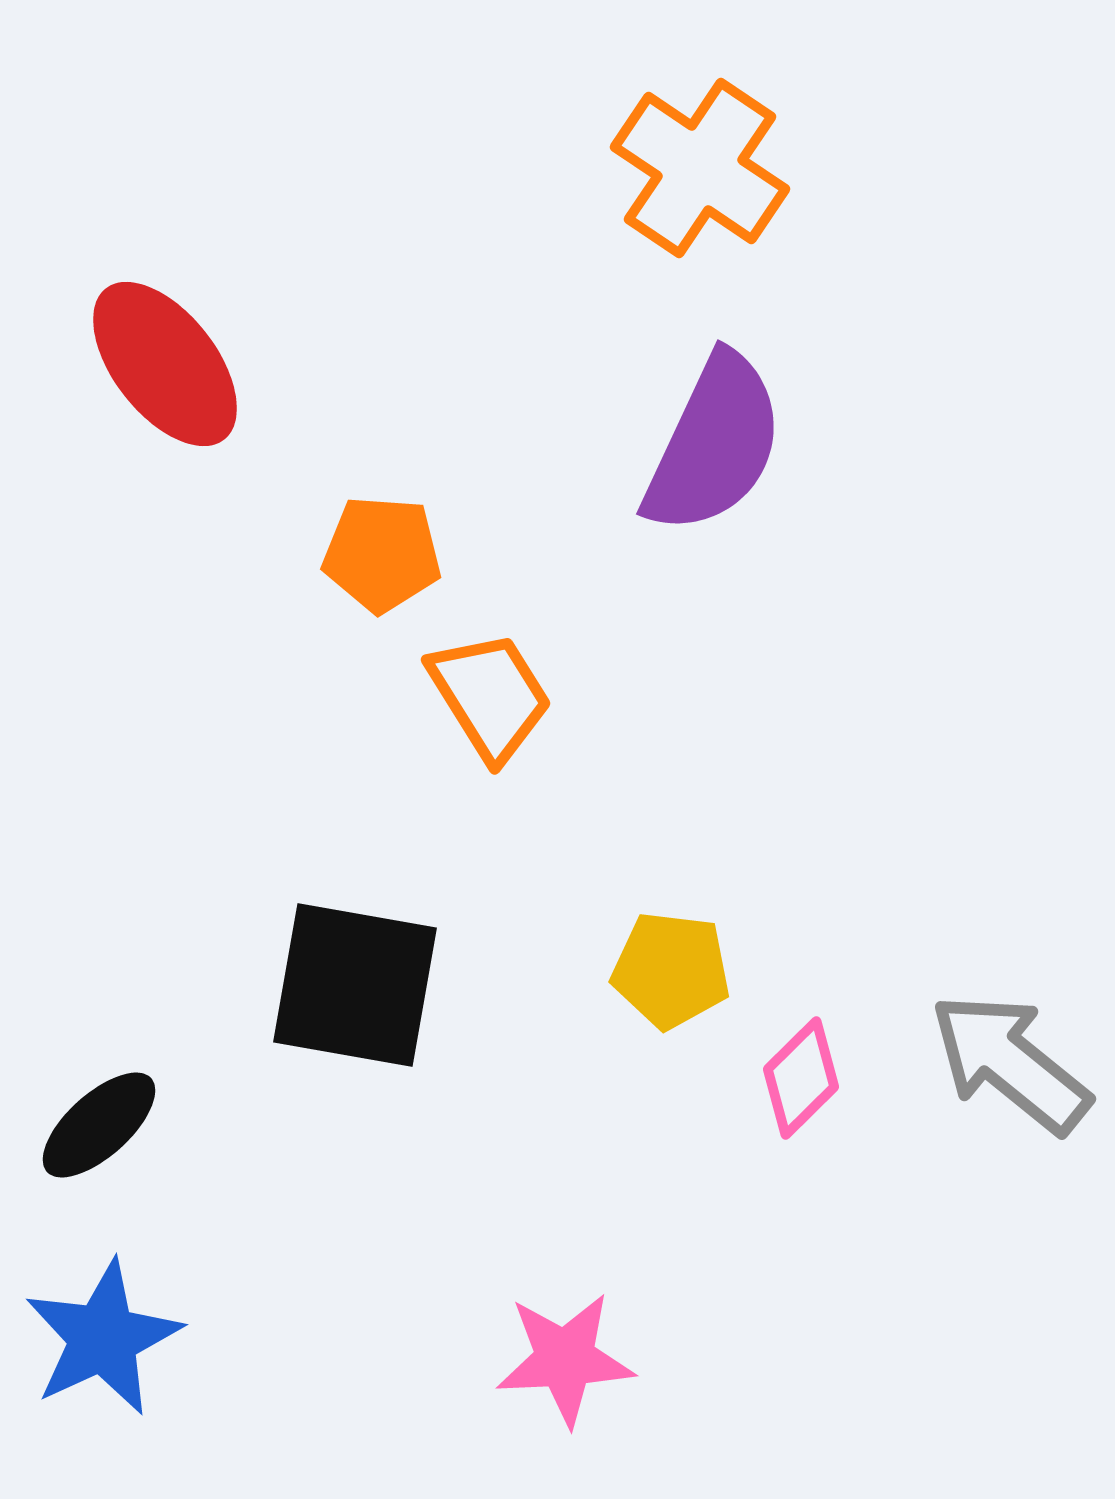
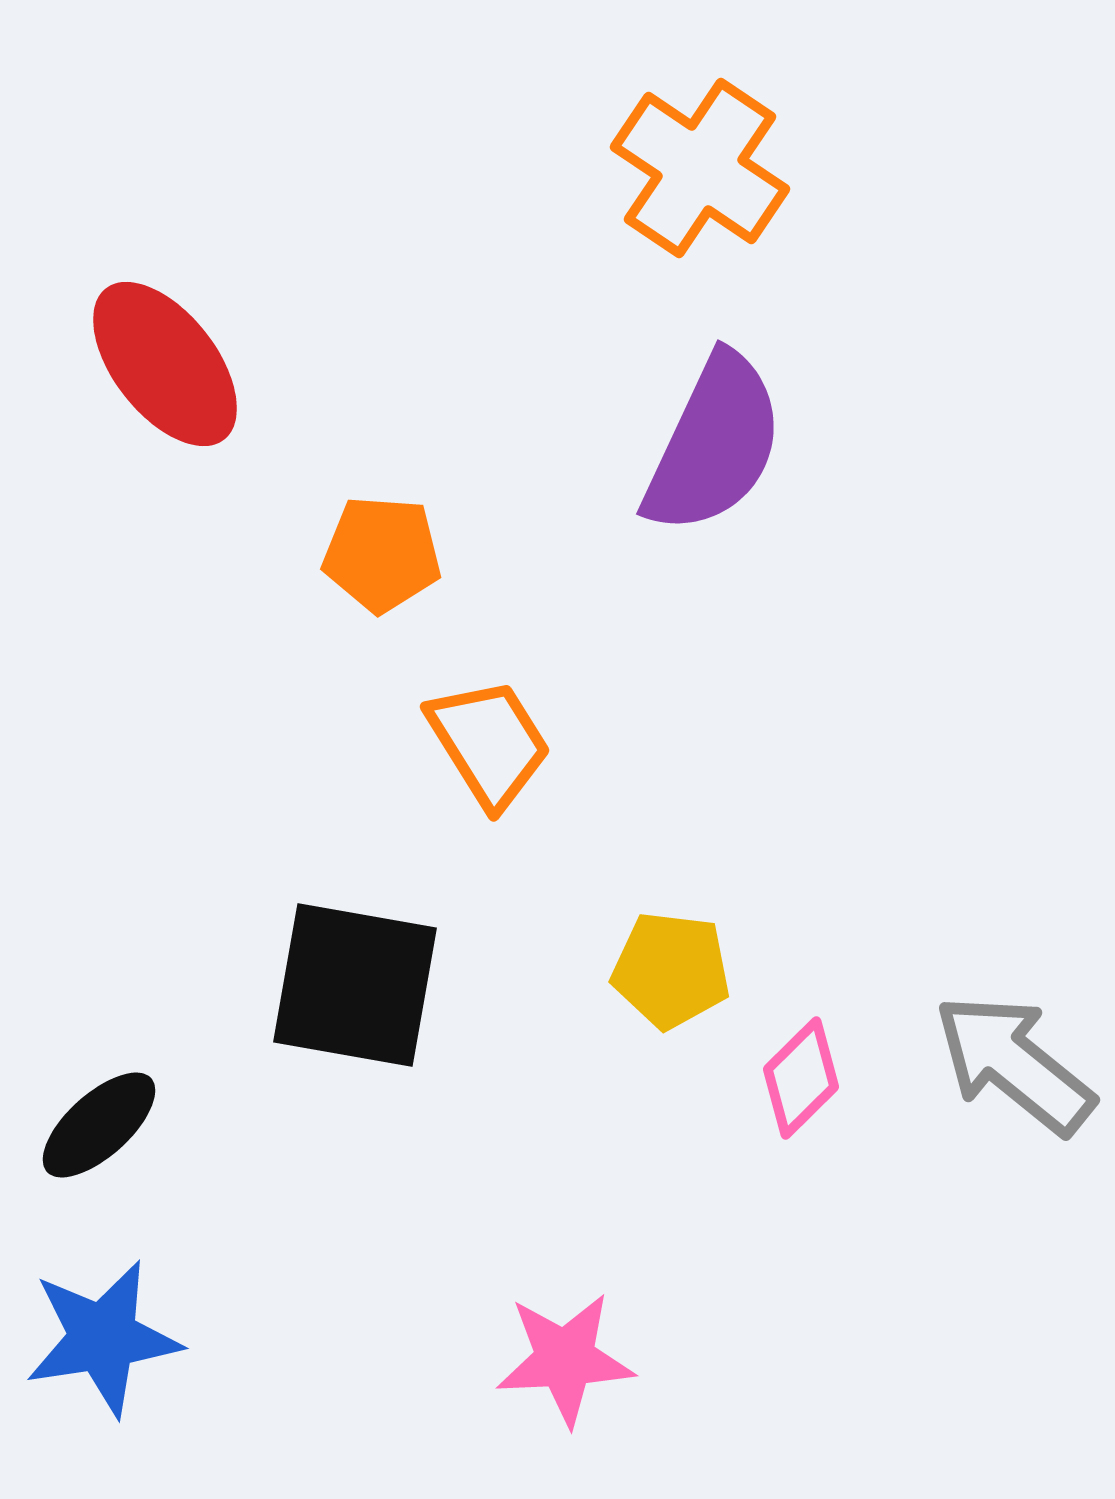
orange trapezoid: moved 1 px left, 47 px down
gray arrow: moved 4 px right, 1 px down
blue star: rotated 16 degrees clockwise
